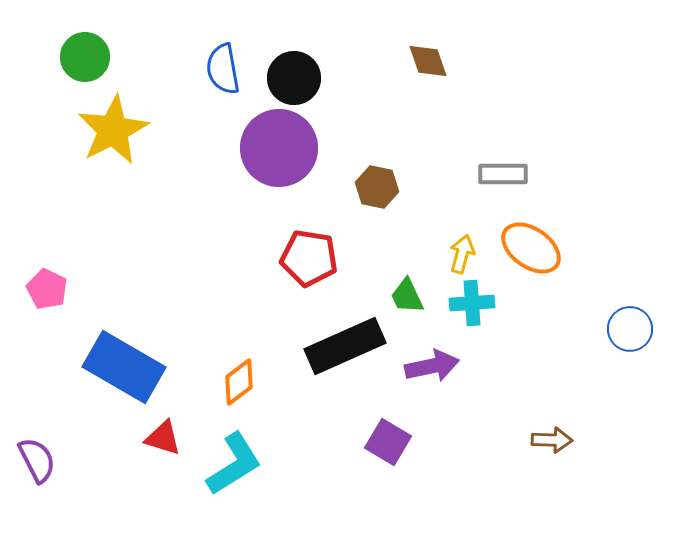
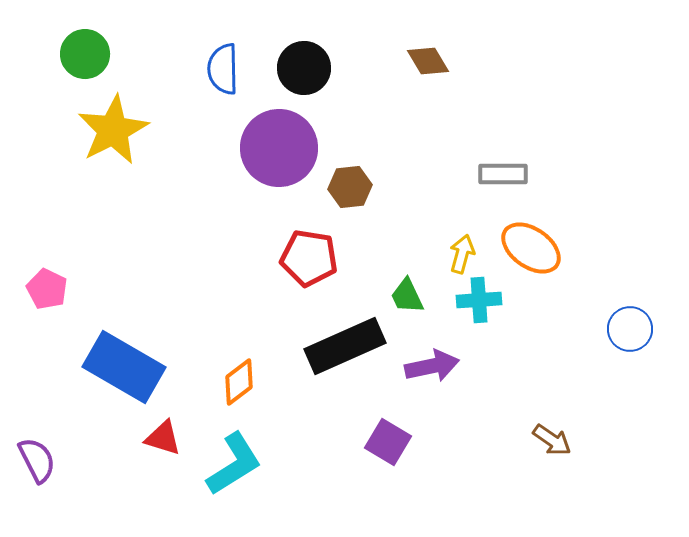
green circle: moved 3 px up
brown diamond: rotated 12 degrees counterclockwise
blue semicircle: rotated 9 degrees clockwise
black circle: moved 10 px right, 10 px up
brown hexagon: moved 27 px left; rotated 18 degrees counterclockwise
cyan cross: moved 7 px right, 3 px up
brown arrow: rotated 33 degrees clockwise
